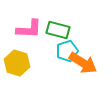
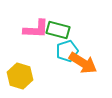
pink L-shape: moved 7 px right
yellow hexagon: moved 3 px right, 13 px down
